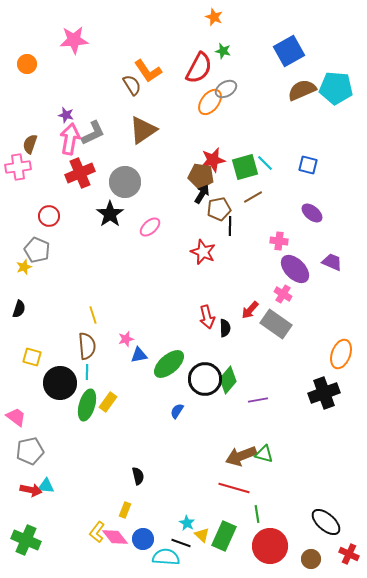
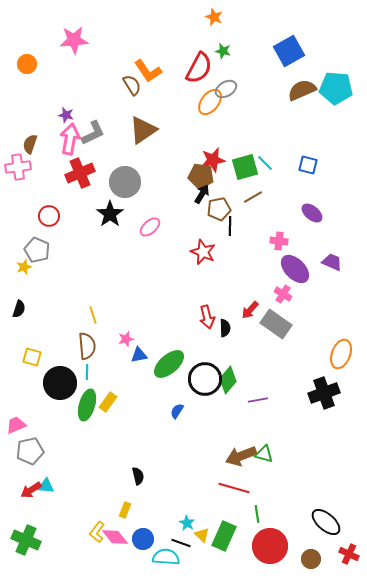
pink trapezoid at (16, 417): moved 8 px down; rotated 60 degrees counterclockwise
red arrow at (31, 490): rotated 135 degrees clockwise
